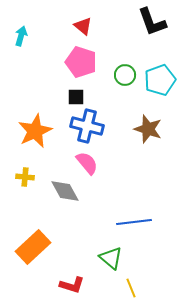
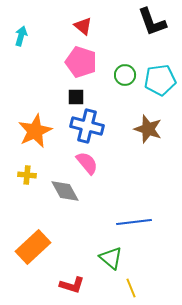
cyan pentagon: rotated 12 degrees clockwise
yellow cross: moved 2 px right, 2 px up
